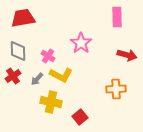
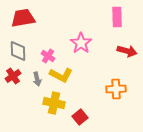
red arrow: moved 4 px up
gray arrow: rotated 56 degrees counterclockwise
yellow cross: moved 3 px right, 1 px down
